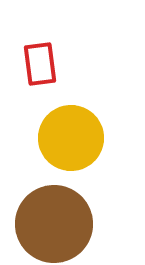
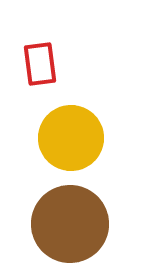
brown circle: moved 16 px right
